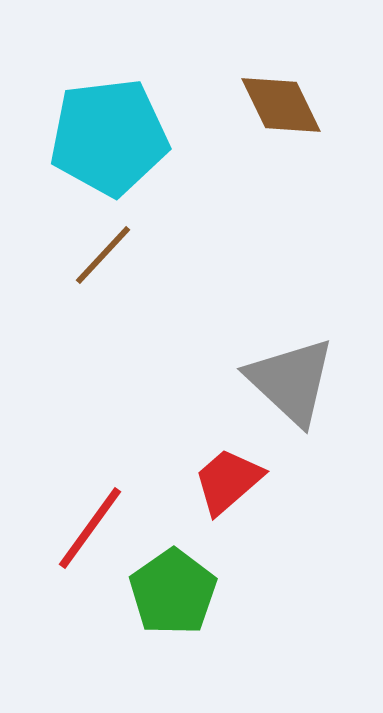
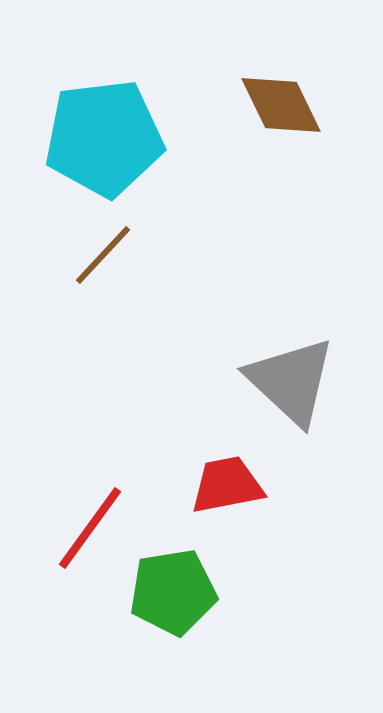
cyan pentagon: moved 5 px left, 1 px down
red trapezoid: moved 1 px left, 4 px down; rotated 30 degrees clockwise
green pentagon: rotated 26 degrees clockwise
